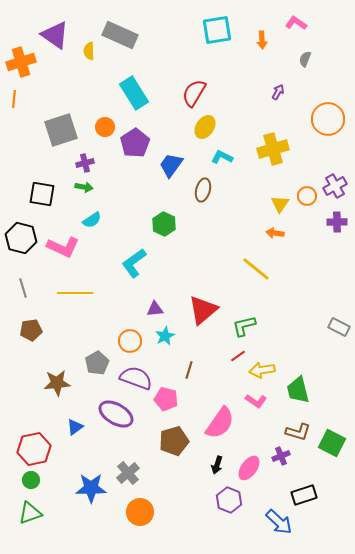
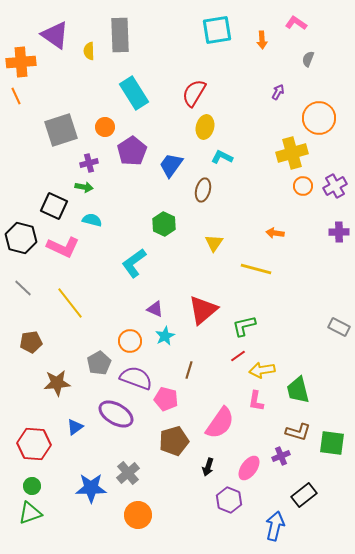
gray rectangle at (120, 35): rotated 64 degrees clockwise
gray semicircle at (305, 59): moved 3 px right
orange cross at (21, 62): rotated 12 degrees clockwise
orange line at (14, 99): moved 2 px right, 3 px up; rotated 30 degrees counterclockwise
orange circle at (328, 119): moved 9 px left, 1 px up
yellow ellipse at (205, 127): rotated 20 degrees counterclockwise
purple pentagon at (135, 143): moved 3 px left, 8 px down
yellow cross at (273, 149): moved 19 px right, 4 px down
purple cross at (85, 163): moved 4 px right
black square at (42, 194): moved 12 px right, 12 px down; rotated 16 degrees clockwise
orange circle at (307, 196): moved 4 px left, 10 px up
yellow triangle at (280, 204): moved 66 px left, 39 px down
cyan semicircle at (92, 220): rotated 132 degrees counterclockwise
purple cross at (337, 222): moved 2 px right, 10 px down
yellow line at (256, 269): rotated 24 degrees counterclockwise
gray line at (23, 288): rotated 30 degrees counterclockwise
yellow line at (75, 293): moved 5 px left, 10 px down; rotated 52 degrees clockwise
purple triangle at (155, 309): rotated 30 degrees clockwise
brown pentagon at (31, 330): moved 12 px down
gray pentagon at (97, 363): moved 2 px right
pink L-shape at (256, 401): rotated 65 degrees clockwise
green square at (332, 443): rotated 20 degrees counterclockwise
red hexagon at (34, 449): moved 5 px up; rotated 16 degrees clockwise
black arrow at (217, 465): moved 9 px left, 2 px down
green circle at (31, 480): moved 1 px right, 6 px down
black rectangle at (304, 495): rotated 20 degrees counterclockwise
orange circle at (140, 512): moved 2 px left, 3 px down
blue arrow at (279, 522): moved 4 px left, 4 px down; rotated 120 degrees counterclockwise
